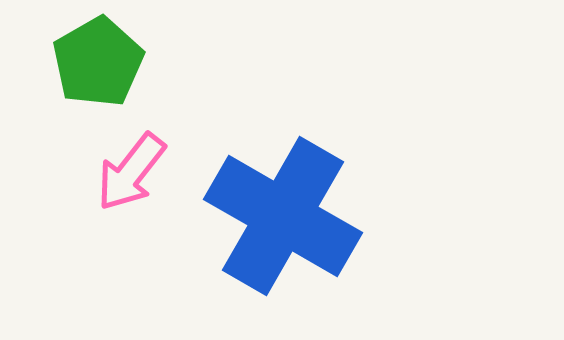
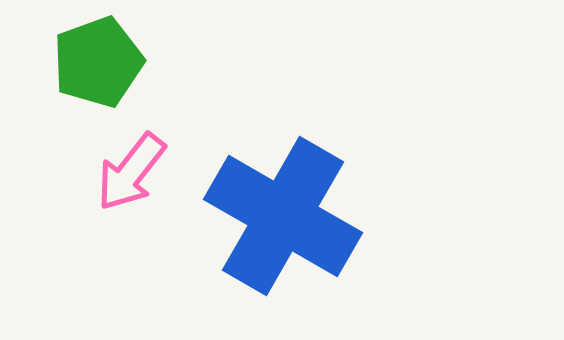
green pentagon: rotated 10 degrees clockwise
